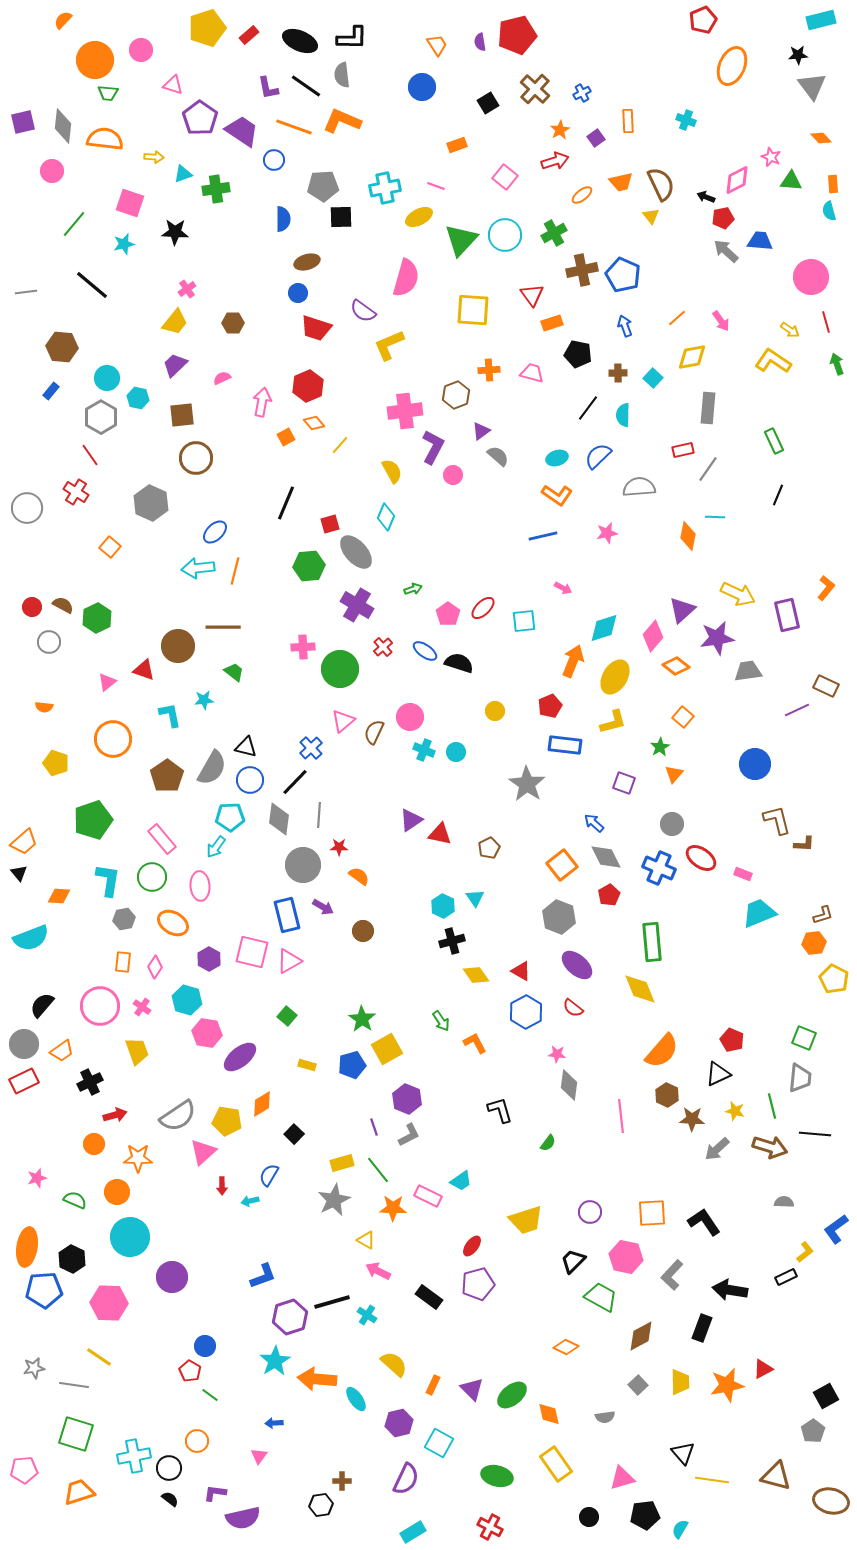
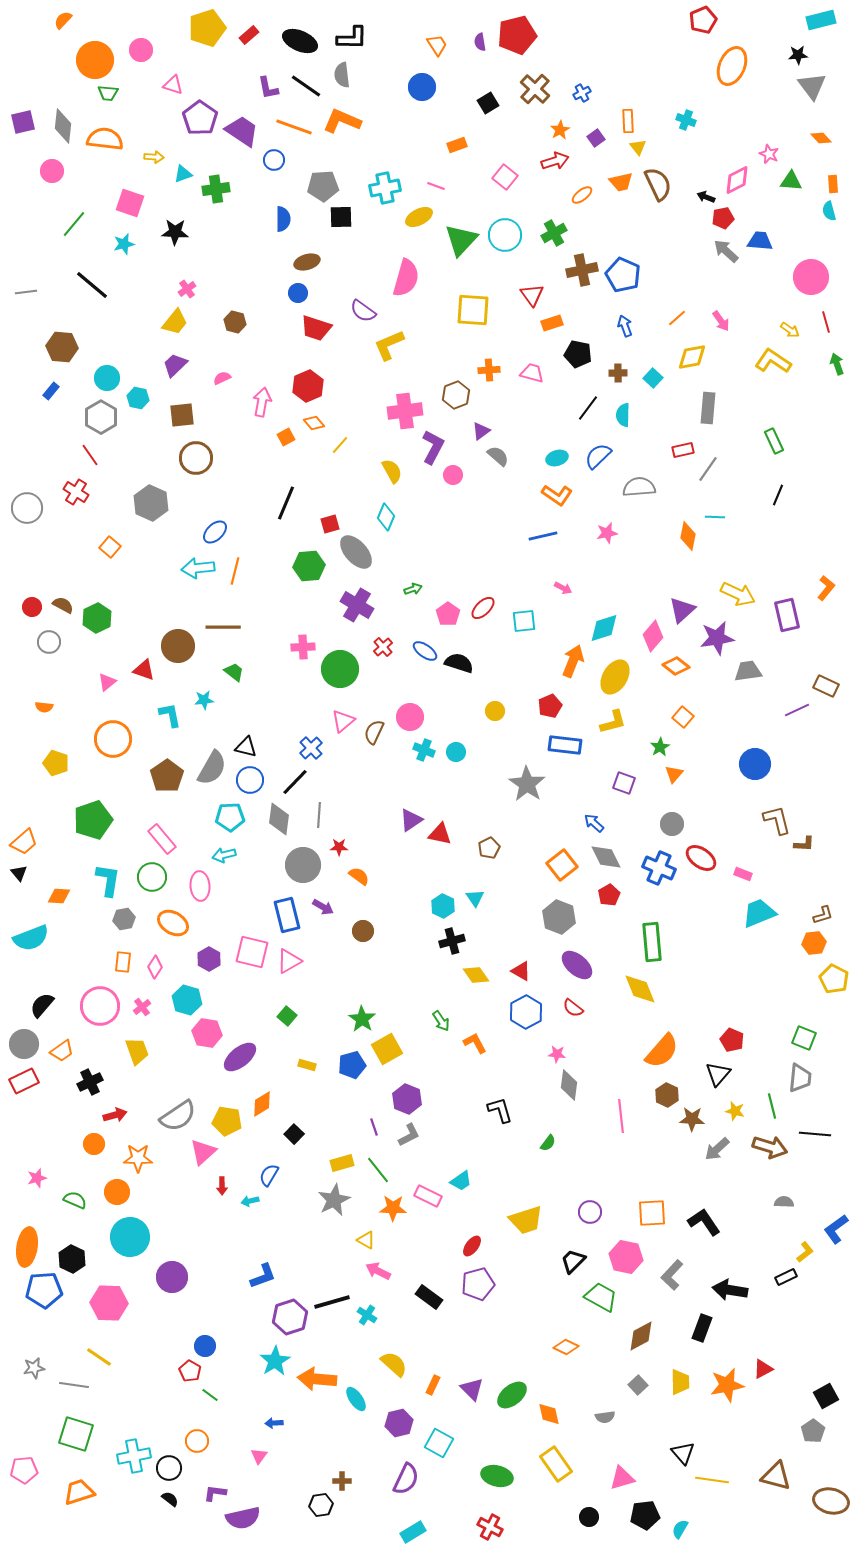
pink star at (771, 157): moved 2 px left, 3 px up
brown semicircle at (661, 184): moved 3 px left
yellow triangle at (651, 216): moved 13 px left, 69 px up
brown hexagon at (233, 323): moved 2 px right, 1 px up; rotated 15 degrees clockwise
cyan arrow at (216, 847): moved 8 px right, 8 px down; rotated 40 degrees clockwise
pink cross at (142, 1007): rotated 18 degrees clockwise
black triangle at (718, 1074): rotated 24 degrees counterclockwise
